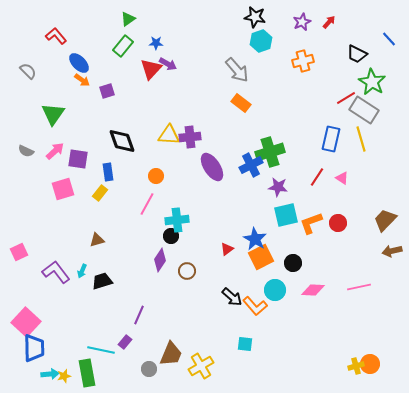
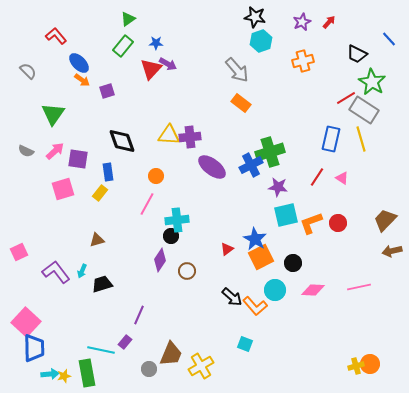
purple ellipse at (212, 167): rotated 20 degrees counterclockwise
black trapezoid at (102, 281): moved 3 px down
cyan square at (245, 344): rotated 14 degrees clockwise
